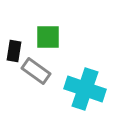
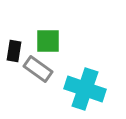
green square: moved 4 px down
gray rectangle: moved 2 px right, 2 px up
